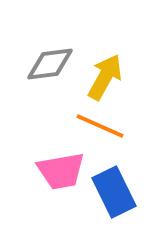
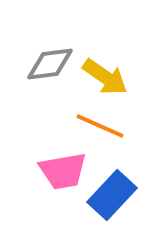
yellow arrow: rotated 96 degrees clockwise
pink trapezoid: moved 2 px right
blue rectangle: moved 2 px left, 3 px down; rotated 69 degrees clockwise
